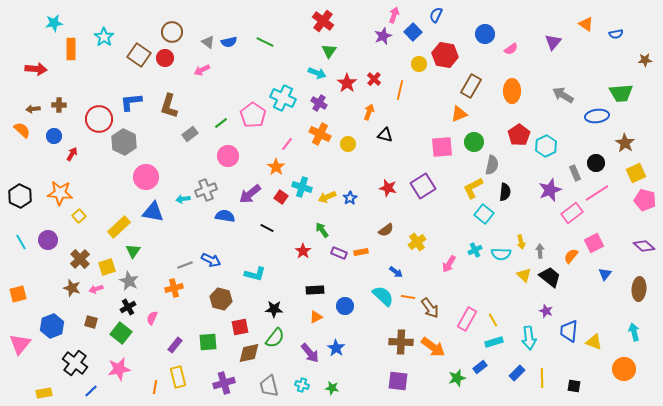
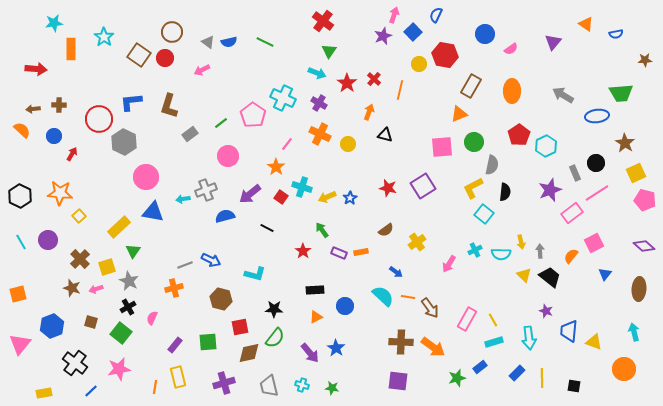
blue semicircle at (225, 216): rotated 24 degrees counterclockwise
